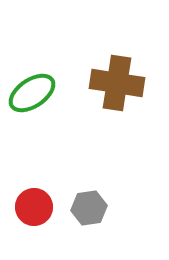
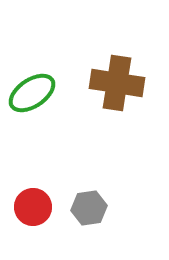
red circle: moved 1 px left
